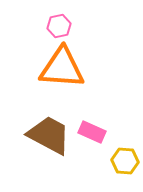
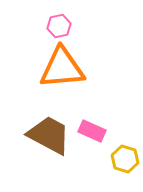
orange triangle: rotated 9 degrees counterclockwise
pink rectangle: moved 1 px up
yellow hexagon: moved 2 px up; rotated 12 degrees clockwise
